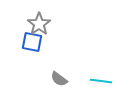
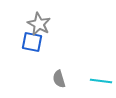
gray star: rotated 10 degrees counterclockwise
gray semicircle: rotated 36 degrees clockwise
